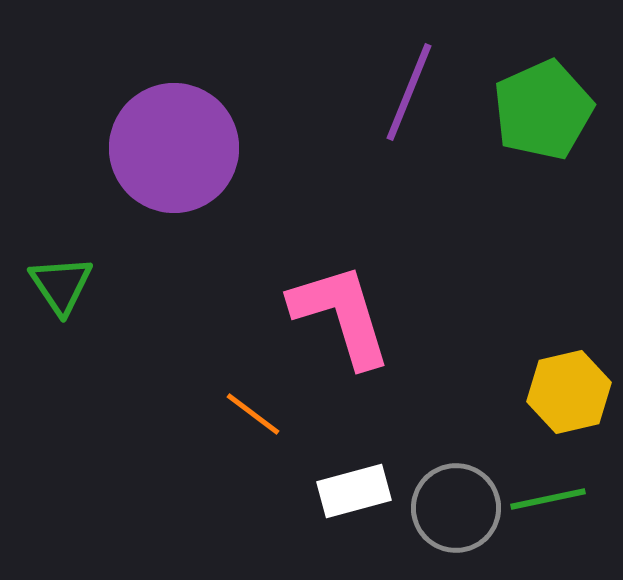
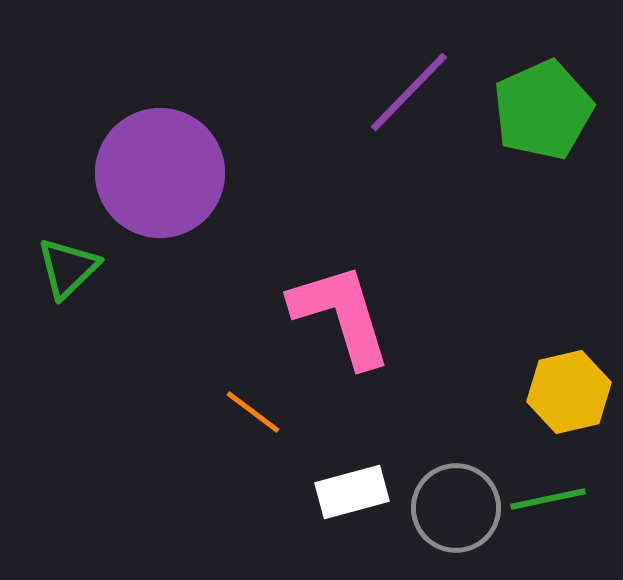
purple line: rotated 22 degrees clockwise
purple circle: moved 14 px left, 25 px down
green triangle: moved 7 px right, 17 px up; rotated 20 degrees clockwise
orange line: moved 2 px up
white rectangle: moved 2 px left, 1 px down
